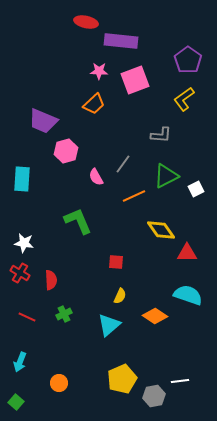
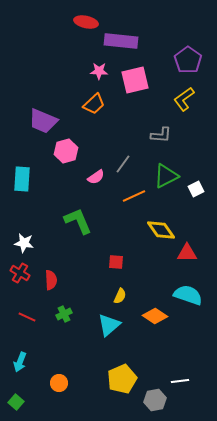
pink square: rotated 8 degrees clockwise
pink semicircle: rotated 96 degrees counterclockwise
gray hexagon: moved 1 px right, 4 px down
